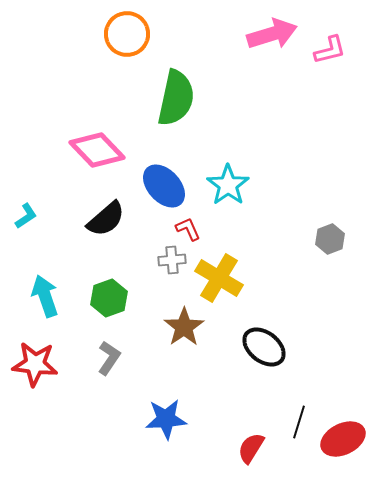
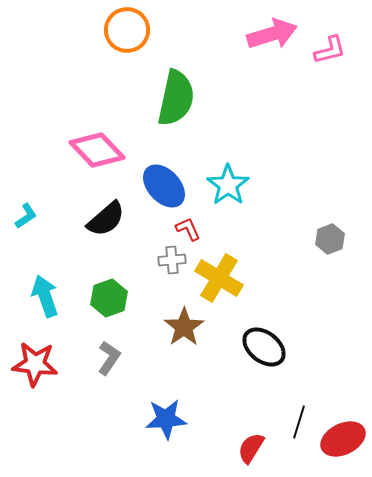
orange circle: moved 4 px up
